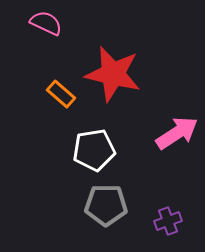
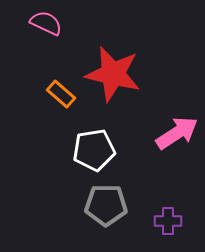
purple cross: rotated 20 degrees clockwise
